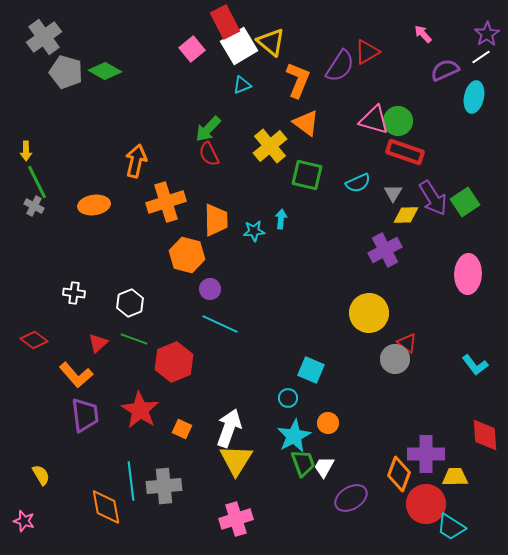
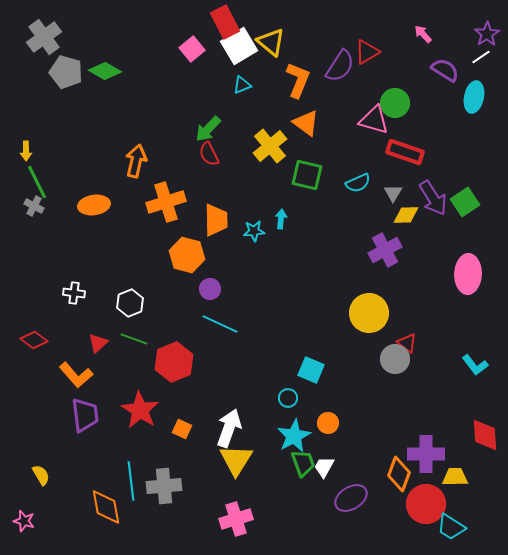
purple semicircle at (445, 70): rotated 56 degrees clockwise
green circle at (398, 121): moved 3 px left, 18 px up
